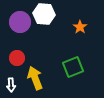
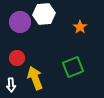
white hexagon: rotated 10 degrees counterclockwise
